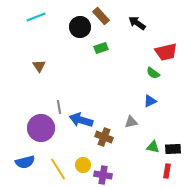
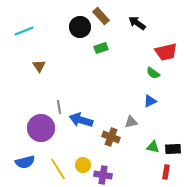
cyan line: moved 12 px left, 14 px down
brown cross: moved 7 px right
red rectangle: moved 1 px left, 1 px down
